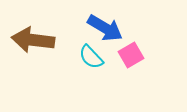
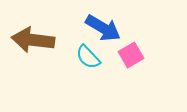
blue arrow: moved 2 px left
cyan semicircle: moved 3 px left
